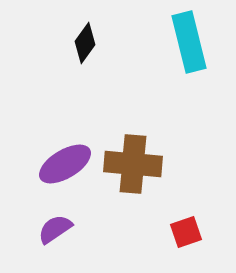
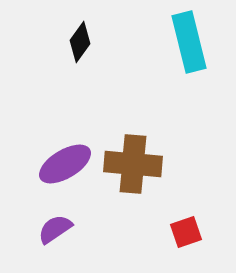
black diamond: moved 5 px left, 1 px up
